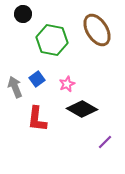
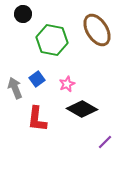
gray arrow: moved 1 px down
